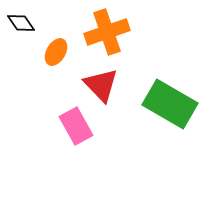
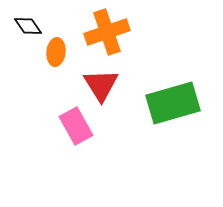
black diamond: moved 7 px right, 3 px down
orange ellipse: rotated 24 degrees counterclockwise
red triangle: rotated 12 degrees clockwise
green rectangle: moved 3 px right, 1 px up; rotated 46 degrees counterclockwise
